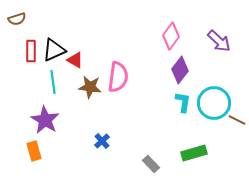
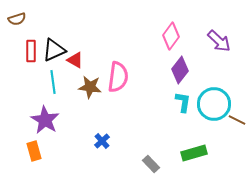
cyan circle: moved 1 px down
